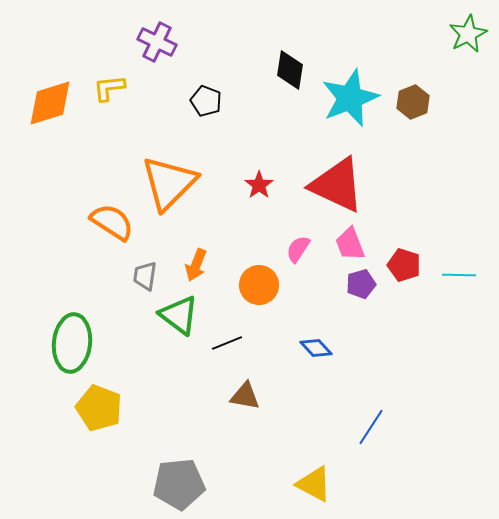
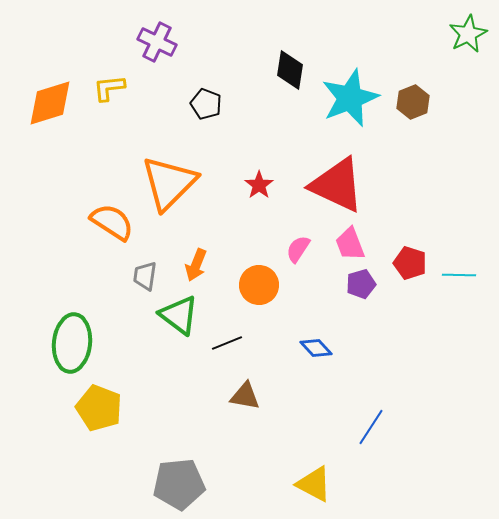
black pentagon: moved 3 px down
red pentagon: moved 6 px right, 2 px up
